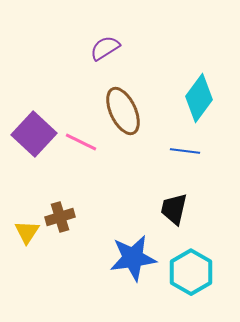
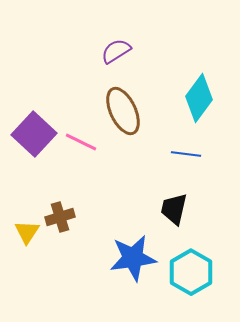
purple semicircle: moved 11 px right, 3 px down
blue line: moved 1 px right, 3 px down
